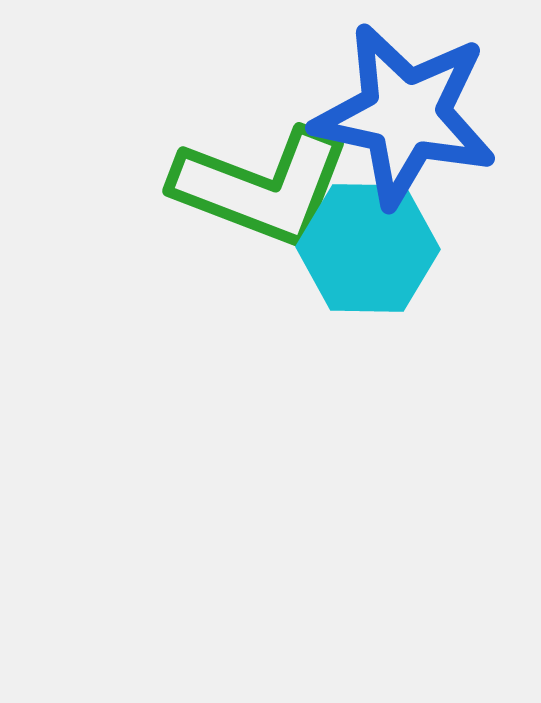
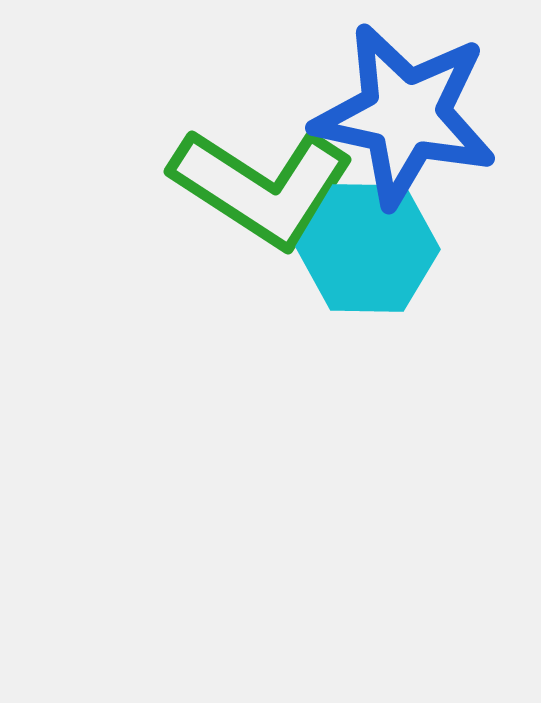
green L-shape: rotated 12 degrees clockwise
